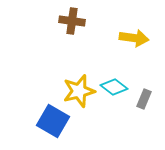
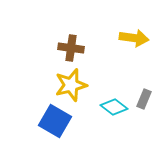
brown cross: moved 1 px left, 27 px down
cyan diamond: moved 20 px down
yellow star: moved 8 px left, 6 px up
blue square: moved 2 px right
